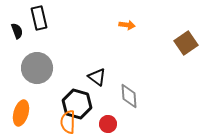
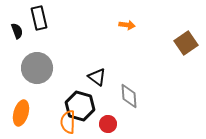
black hexagon: moved 3 px right, 2 px down
